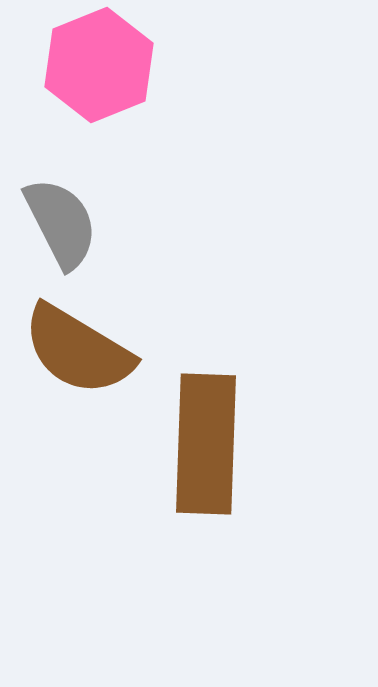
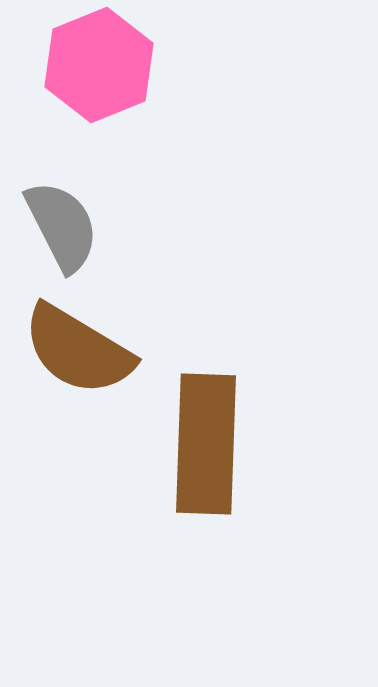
gray semicircle: moved 1 px right, 3 px down
